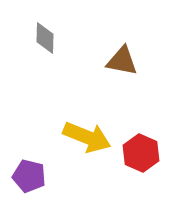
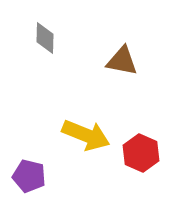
yellow arrow: moved 1 px left, 2 px up
